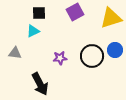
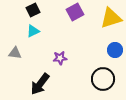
black square: moved 6 px left, 3 px up; rotated 24 degrees counterclockwise
black circle: moved 11 px right, 23 px down
black arrow: rotated 65 degrees clockwise
